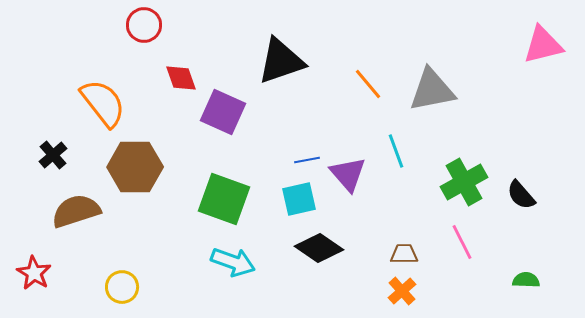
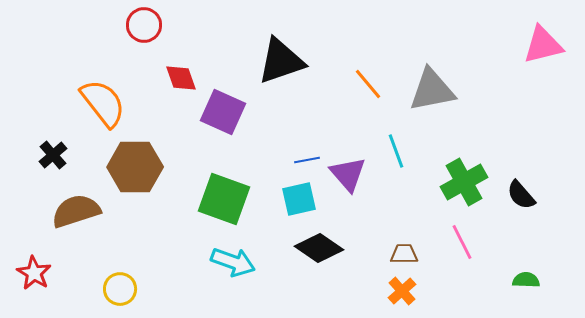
yellow circle: moved 2 px left, 2 px down
